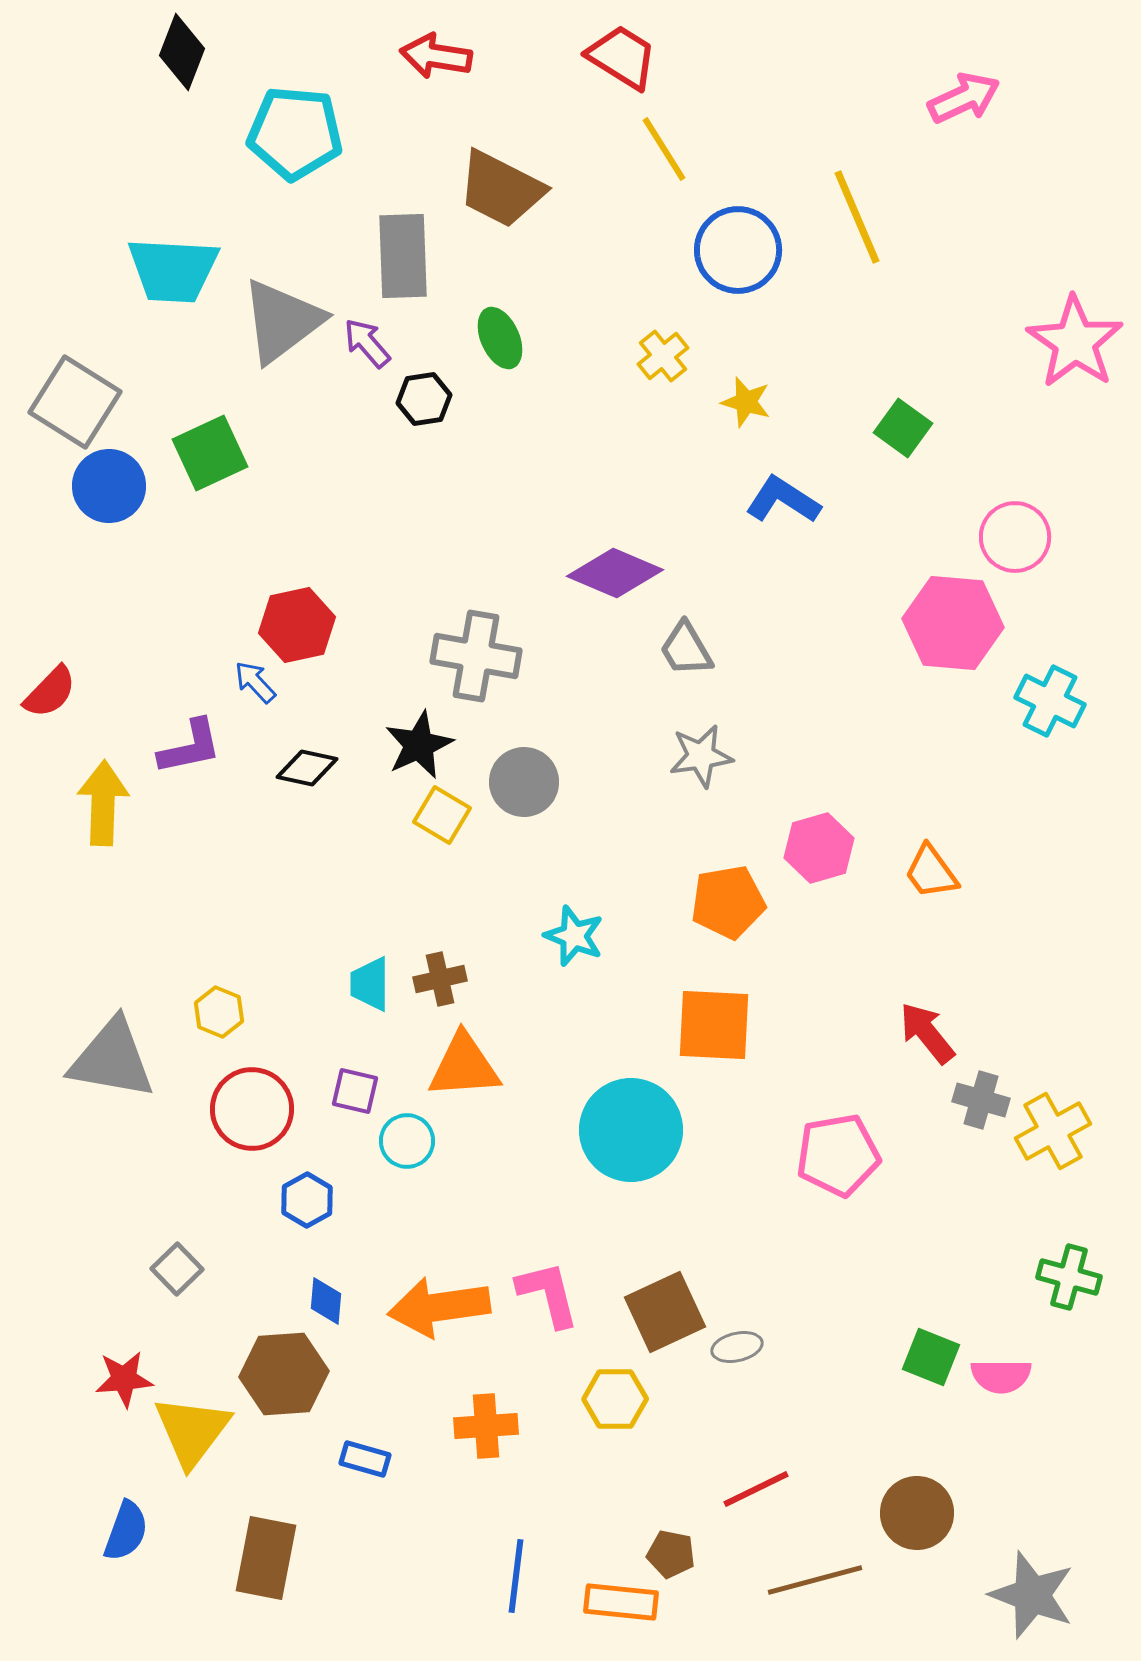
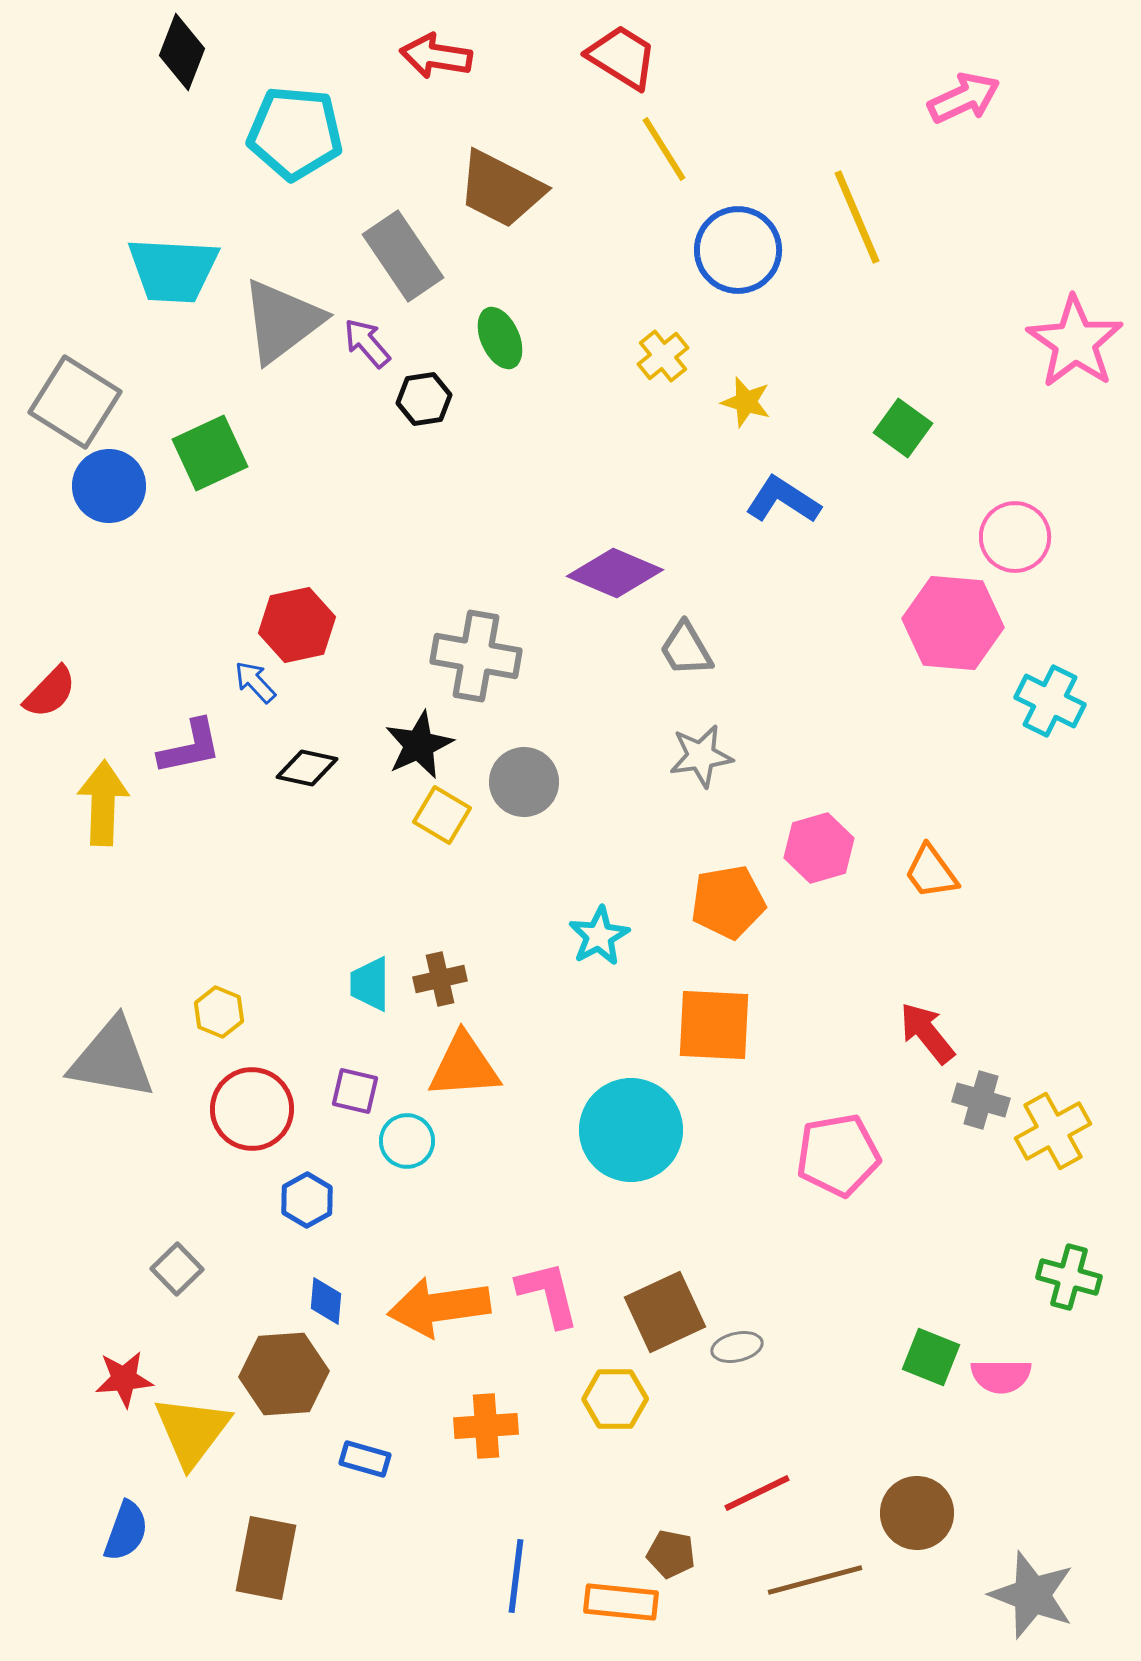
gray rectangle at (403, 256): rotated 32 degrees counterclockwise
cyan star at (574, 936): moved 25 px right; rotated 22 degrees clockwise
red line at (756, 1489): moved 1 px right, 4 px down
